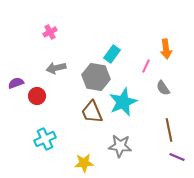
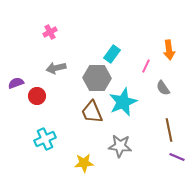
orange arrow: moved 3 px right, 1 px down
gray hexagon: moved 1 px right, 1 px down; rotated 8 degrees counterclockwise
